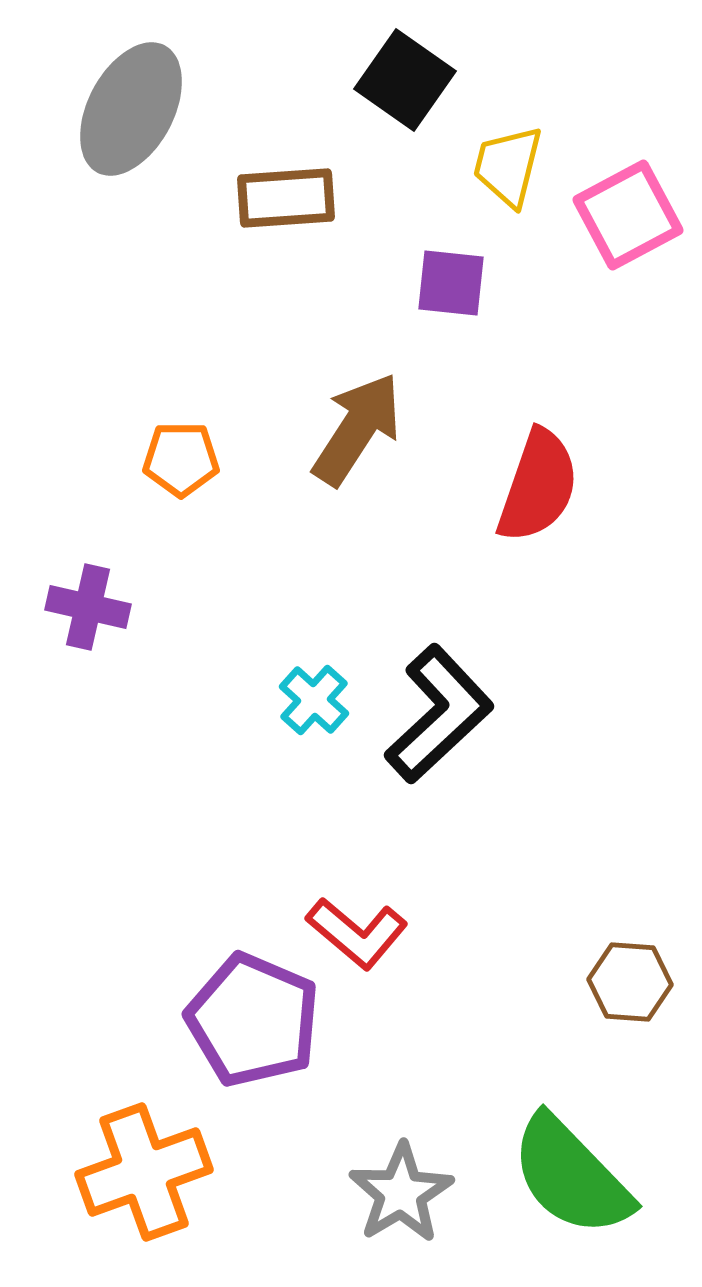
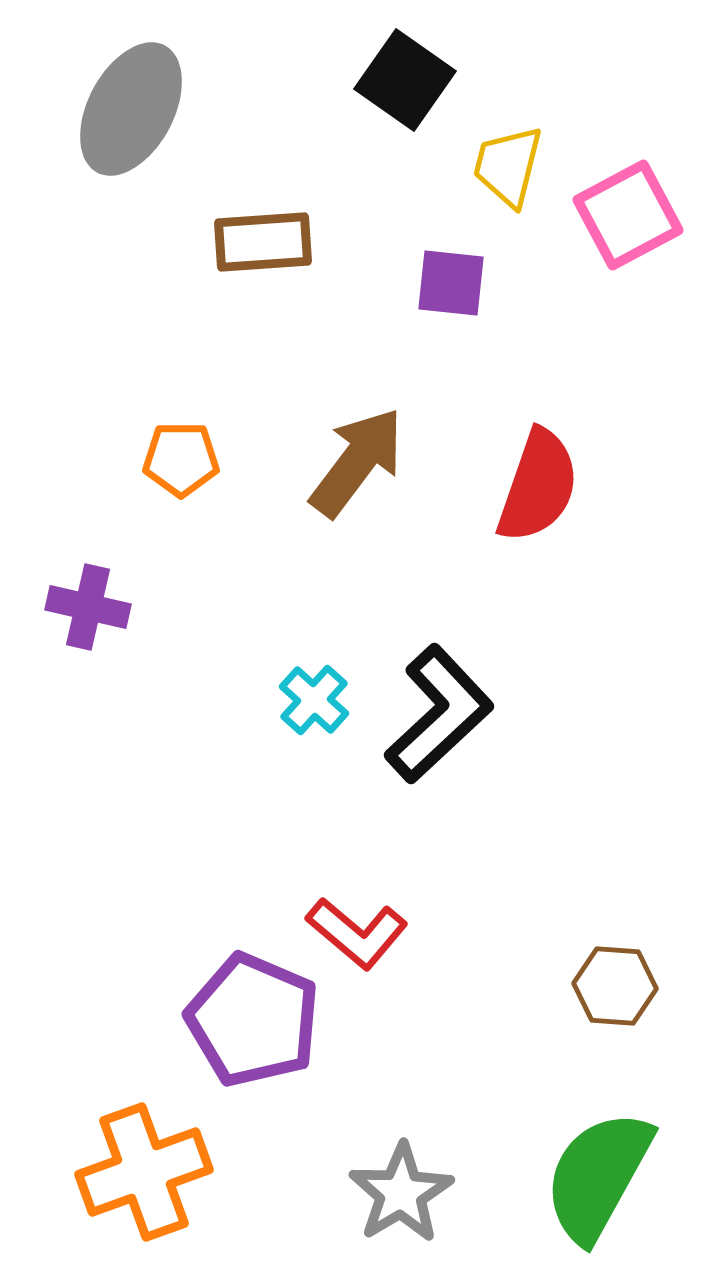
brown rectangle: moved 23 px left, 44 px down
brown arrow: moved 33 px down; rotated 4 degrees clockwise
brown hexagon: moved 15 px left, 4 px down
green semicircle: moved 27 px right; rotated 73 degrees clockwise
